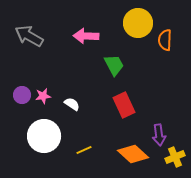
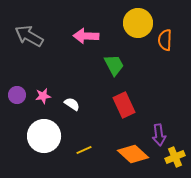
purple circle: moved 5 px left
